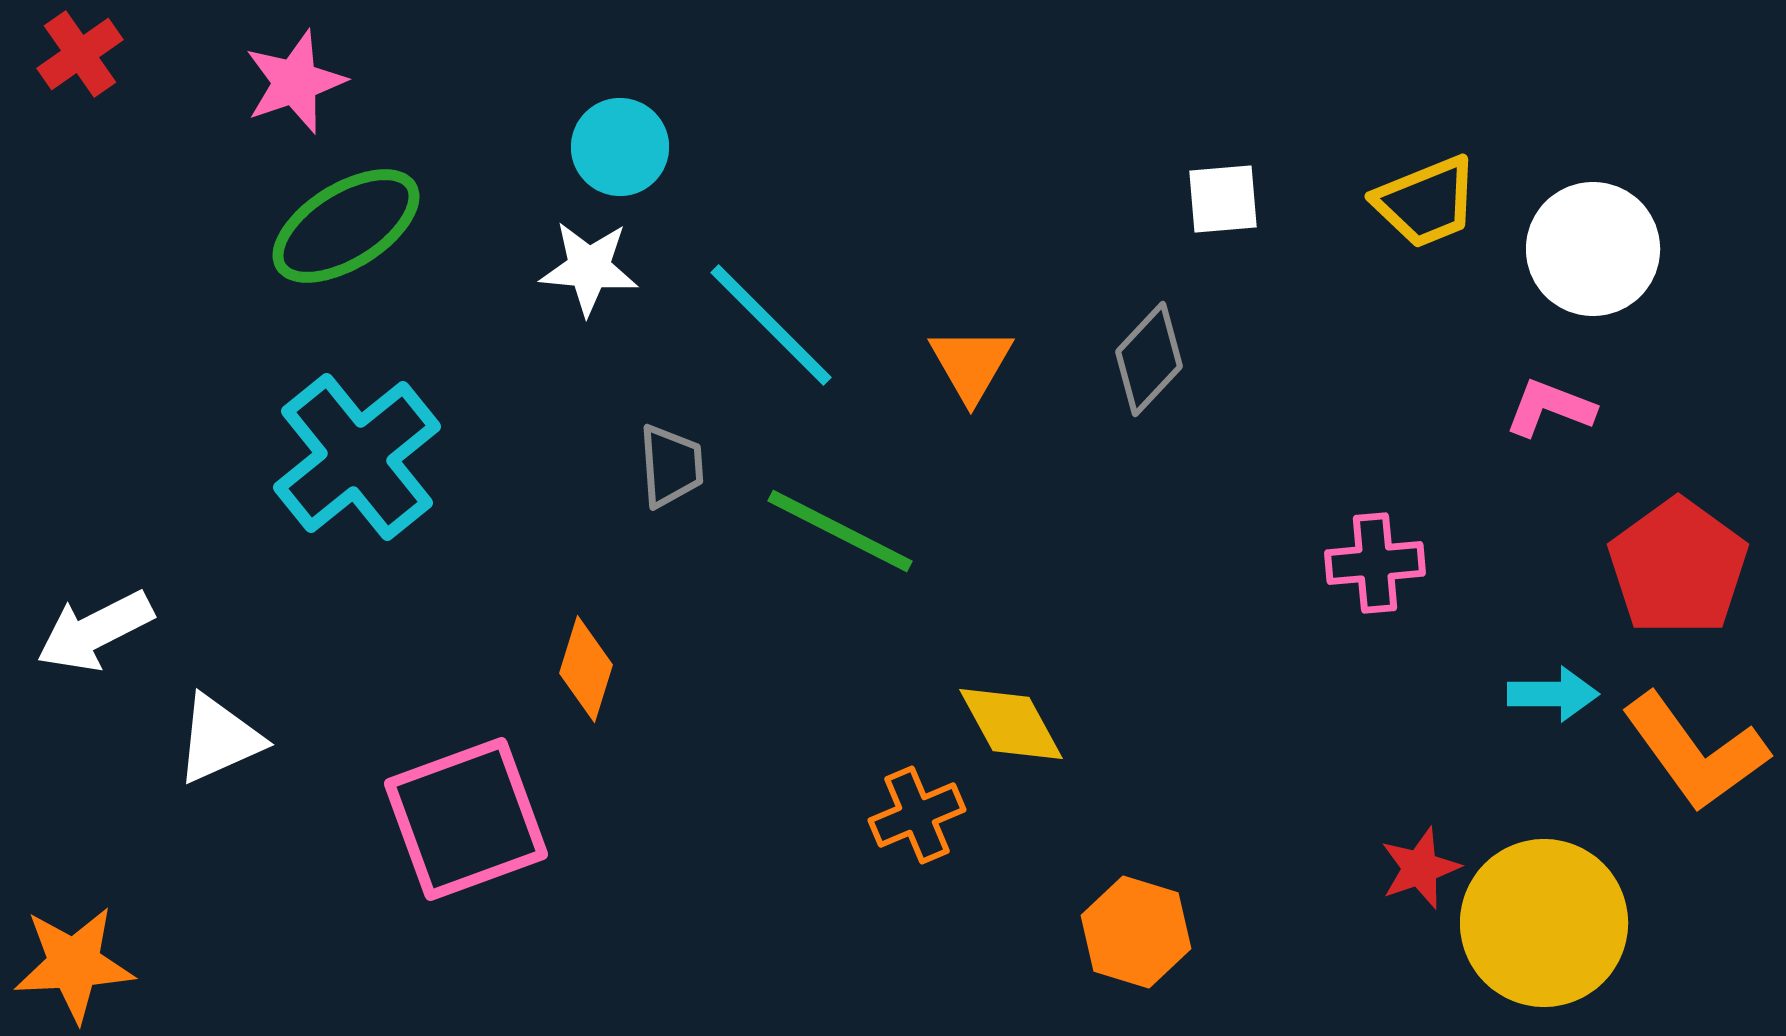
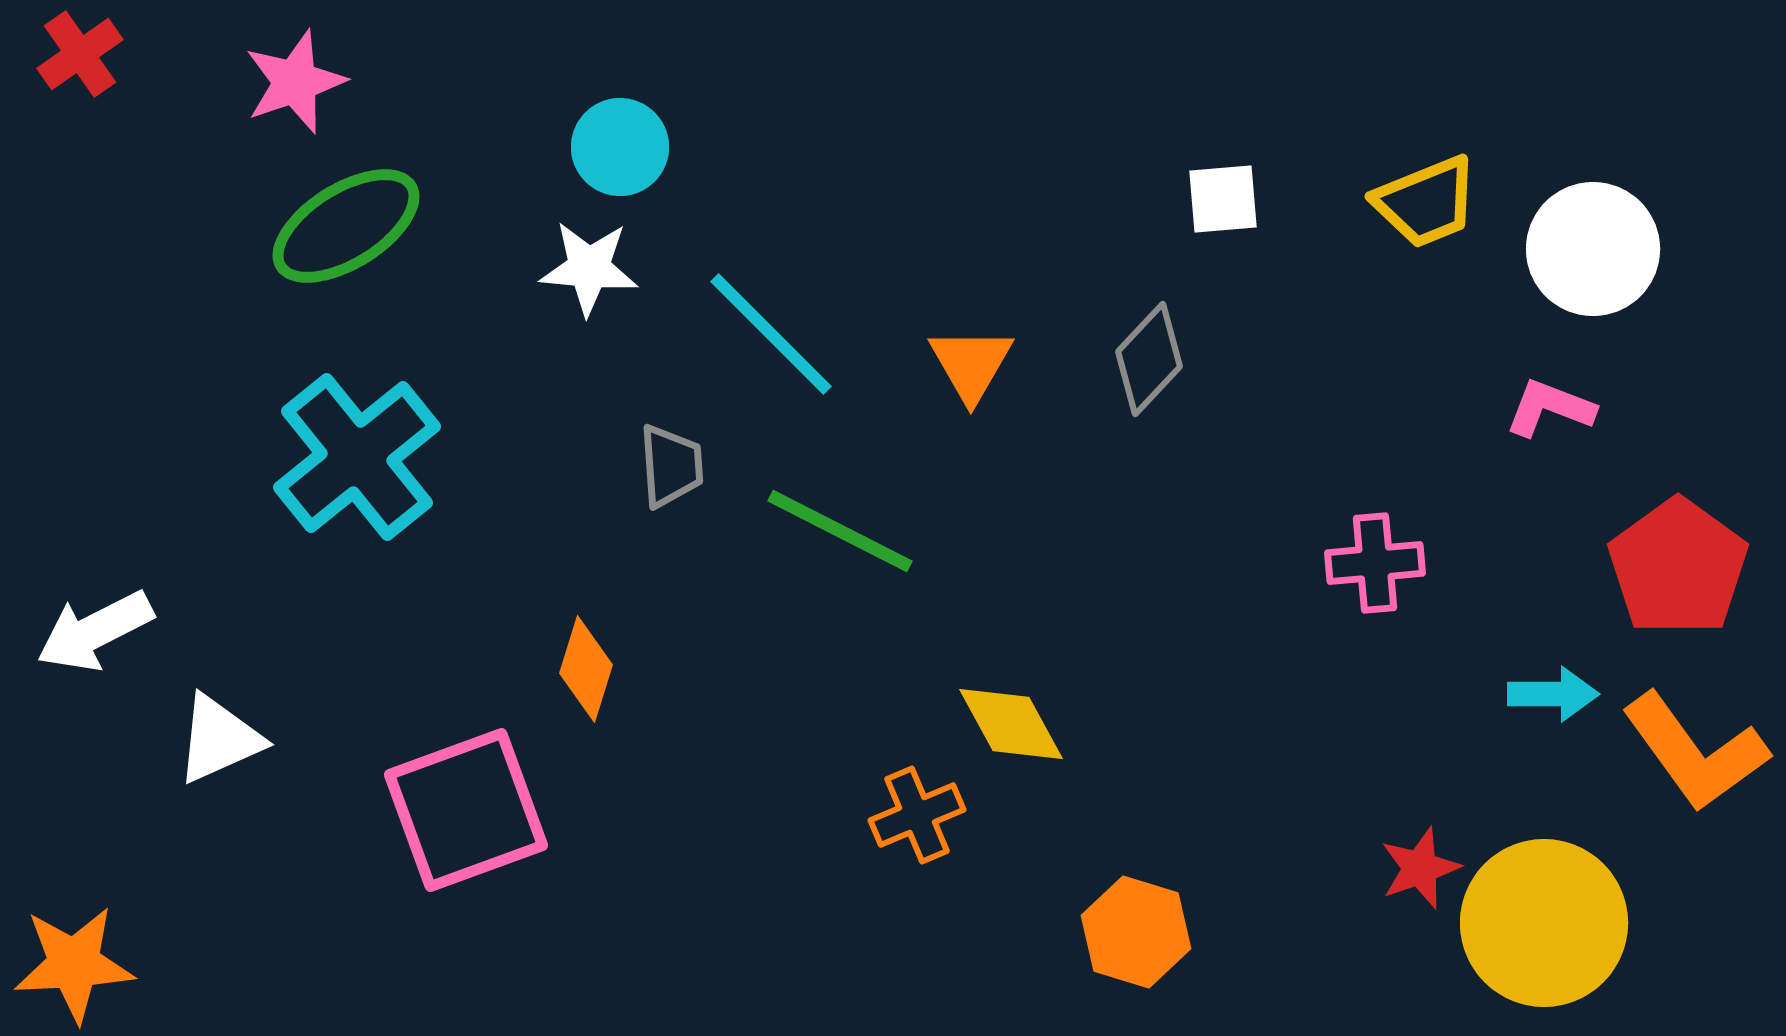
cyan line: moved 9 px down
pink square: moved 9 px up
